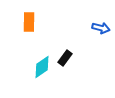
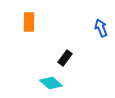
blue arrow: rotated 126 degrees counterclockwise
cyan diamond: moved 9 px right, 16 px down; rotated 75 degrees clockwise
